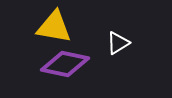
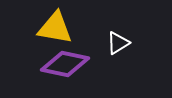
yellow triangle: moved 1 px right, 1 px down
